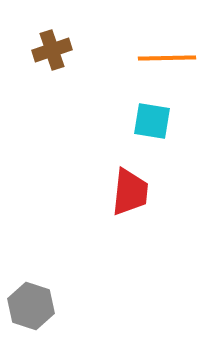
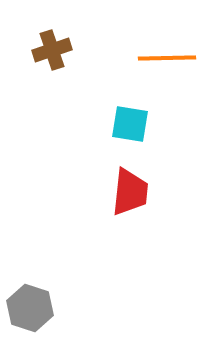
cyan square: moved 22 px left, 3 px down
gray hexagon: moved 1 px left, 2 px down
